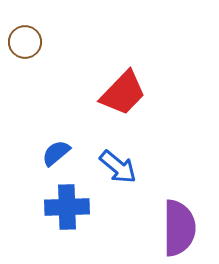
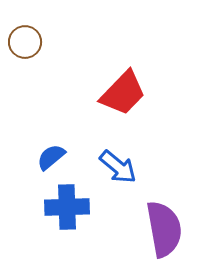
blue semicircle: moved 5 px left, 4 px down
purple semicircle: moved 15 px left, 1 px down; rotated 10 degrees counterclockwise
